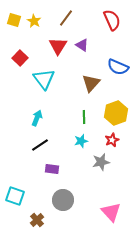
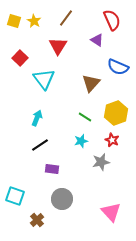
yellow square: moved 1 px down
purple triangle: moved 15 px right, 5 px up
green line: moved 1 px right; rotated 56 degrees counterclockwise
red star: rotated 24 degrees counterclockwise
gray circle: moved 1 px left, 1 px up
